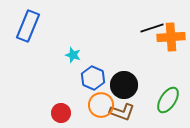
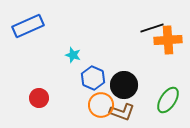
blue rectangle: rotated 44 degrees clockwise
orange cross: moved 3 px left, 3 px down
red circle: moved 22 px left, 15 px up
